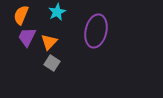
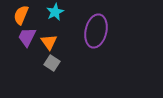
cyan star: moved 2 px left
orange triangle: rotated 18 degrees counterclockwise
